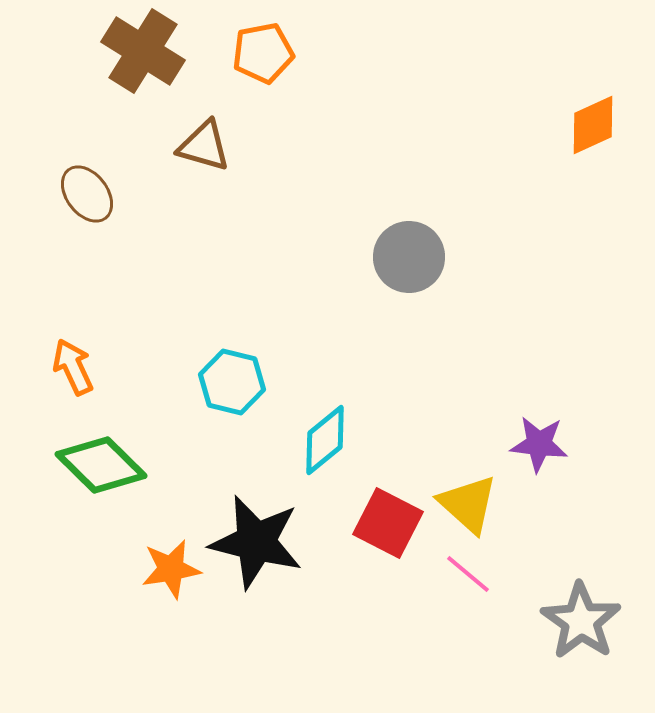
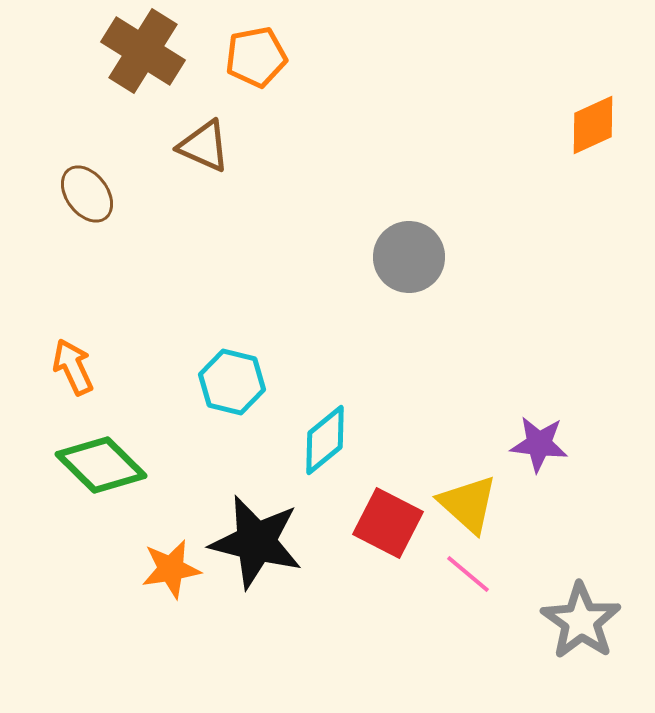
orange pentagon: moved 7 px left, 4 px down
brown triangle: rotated 8 degrees clockwise
